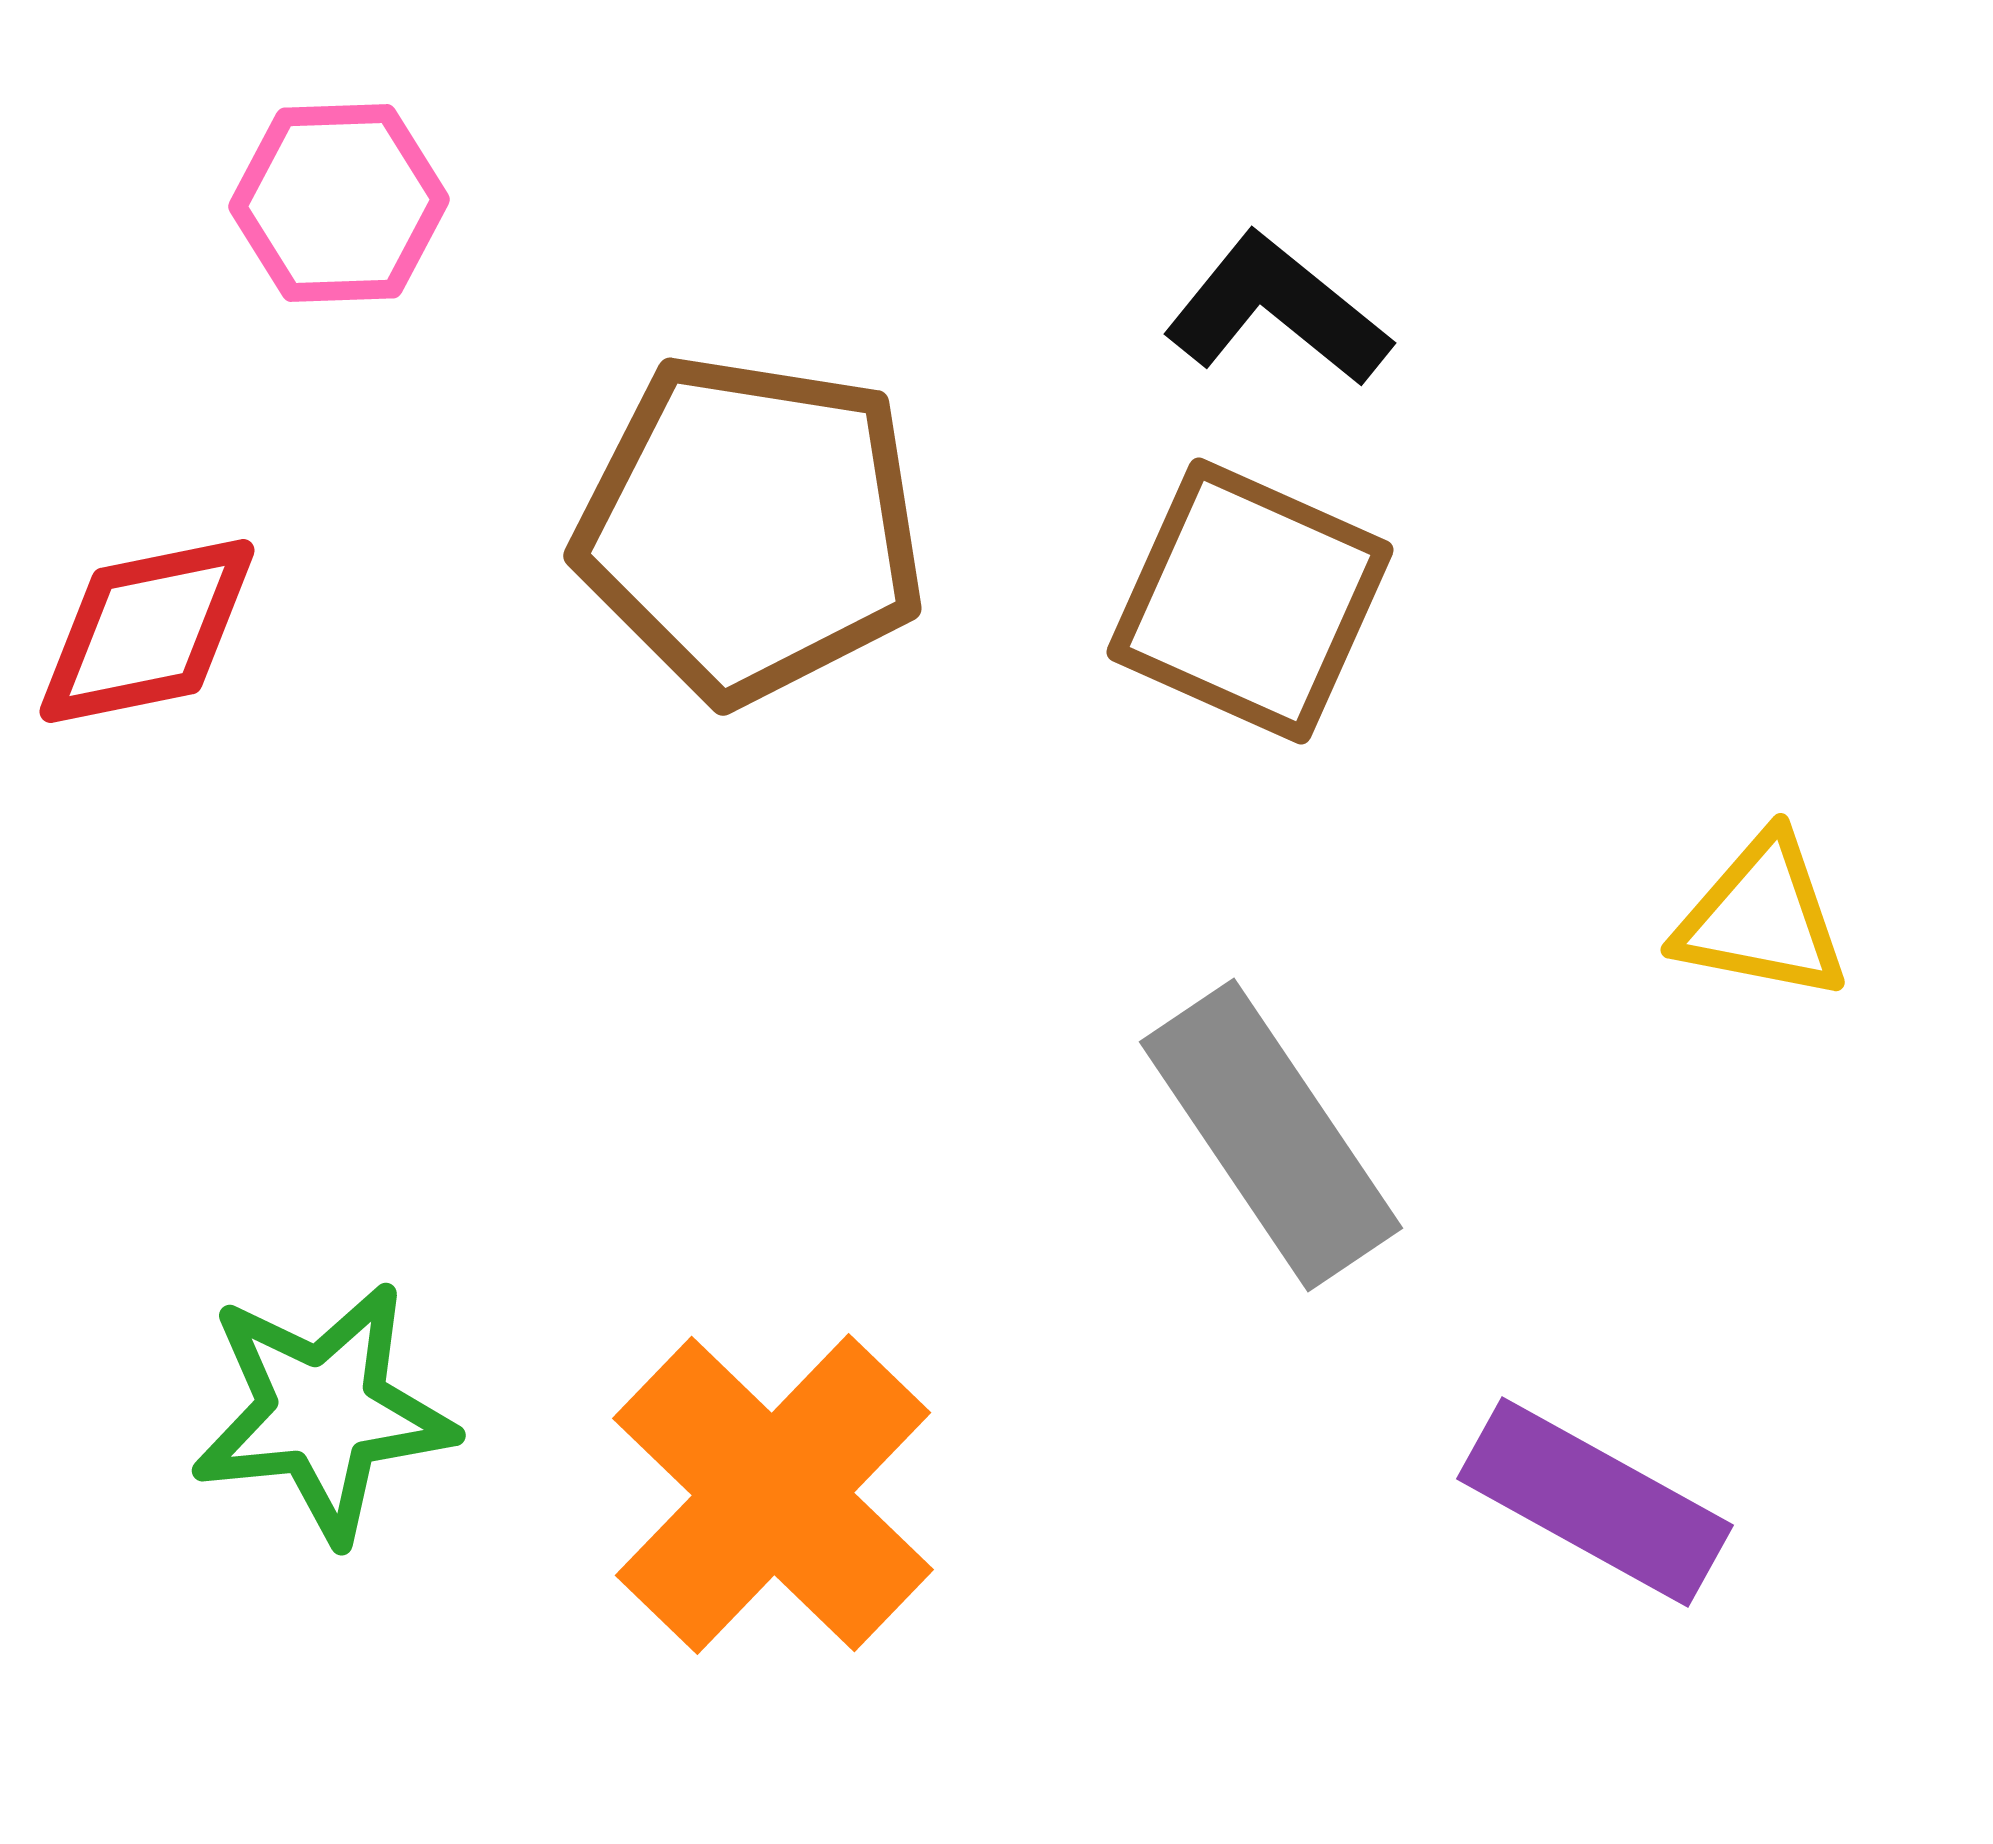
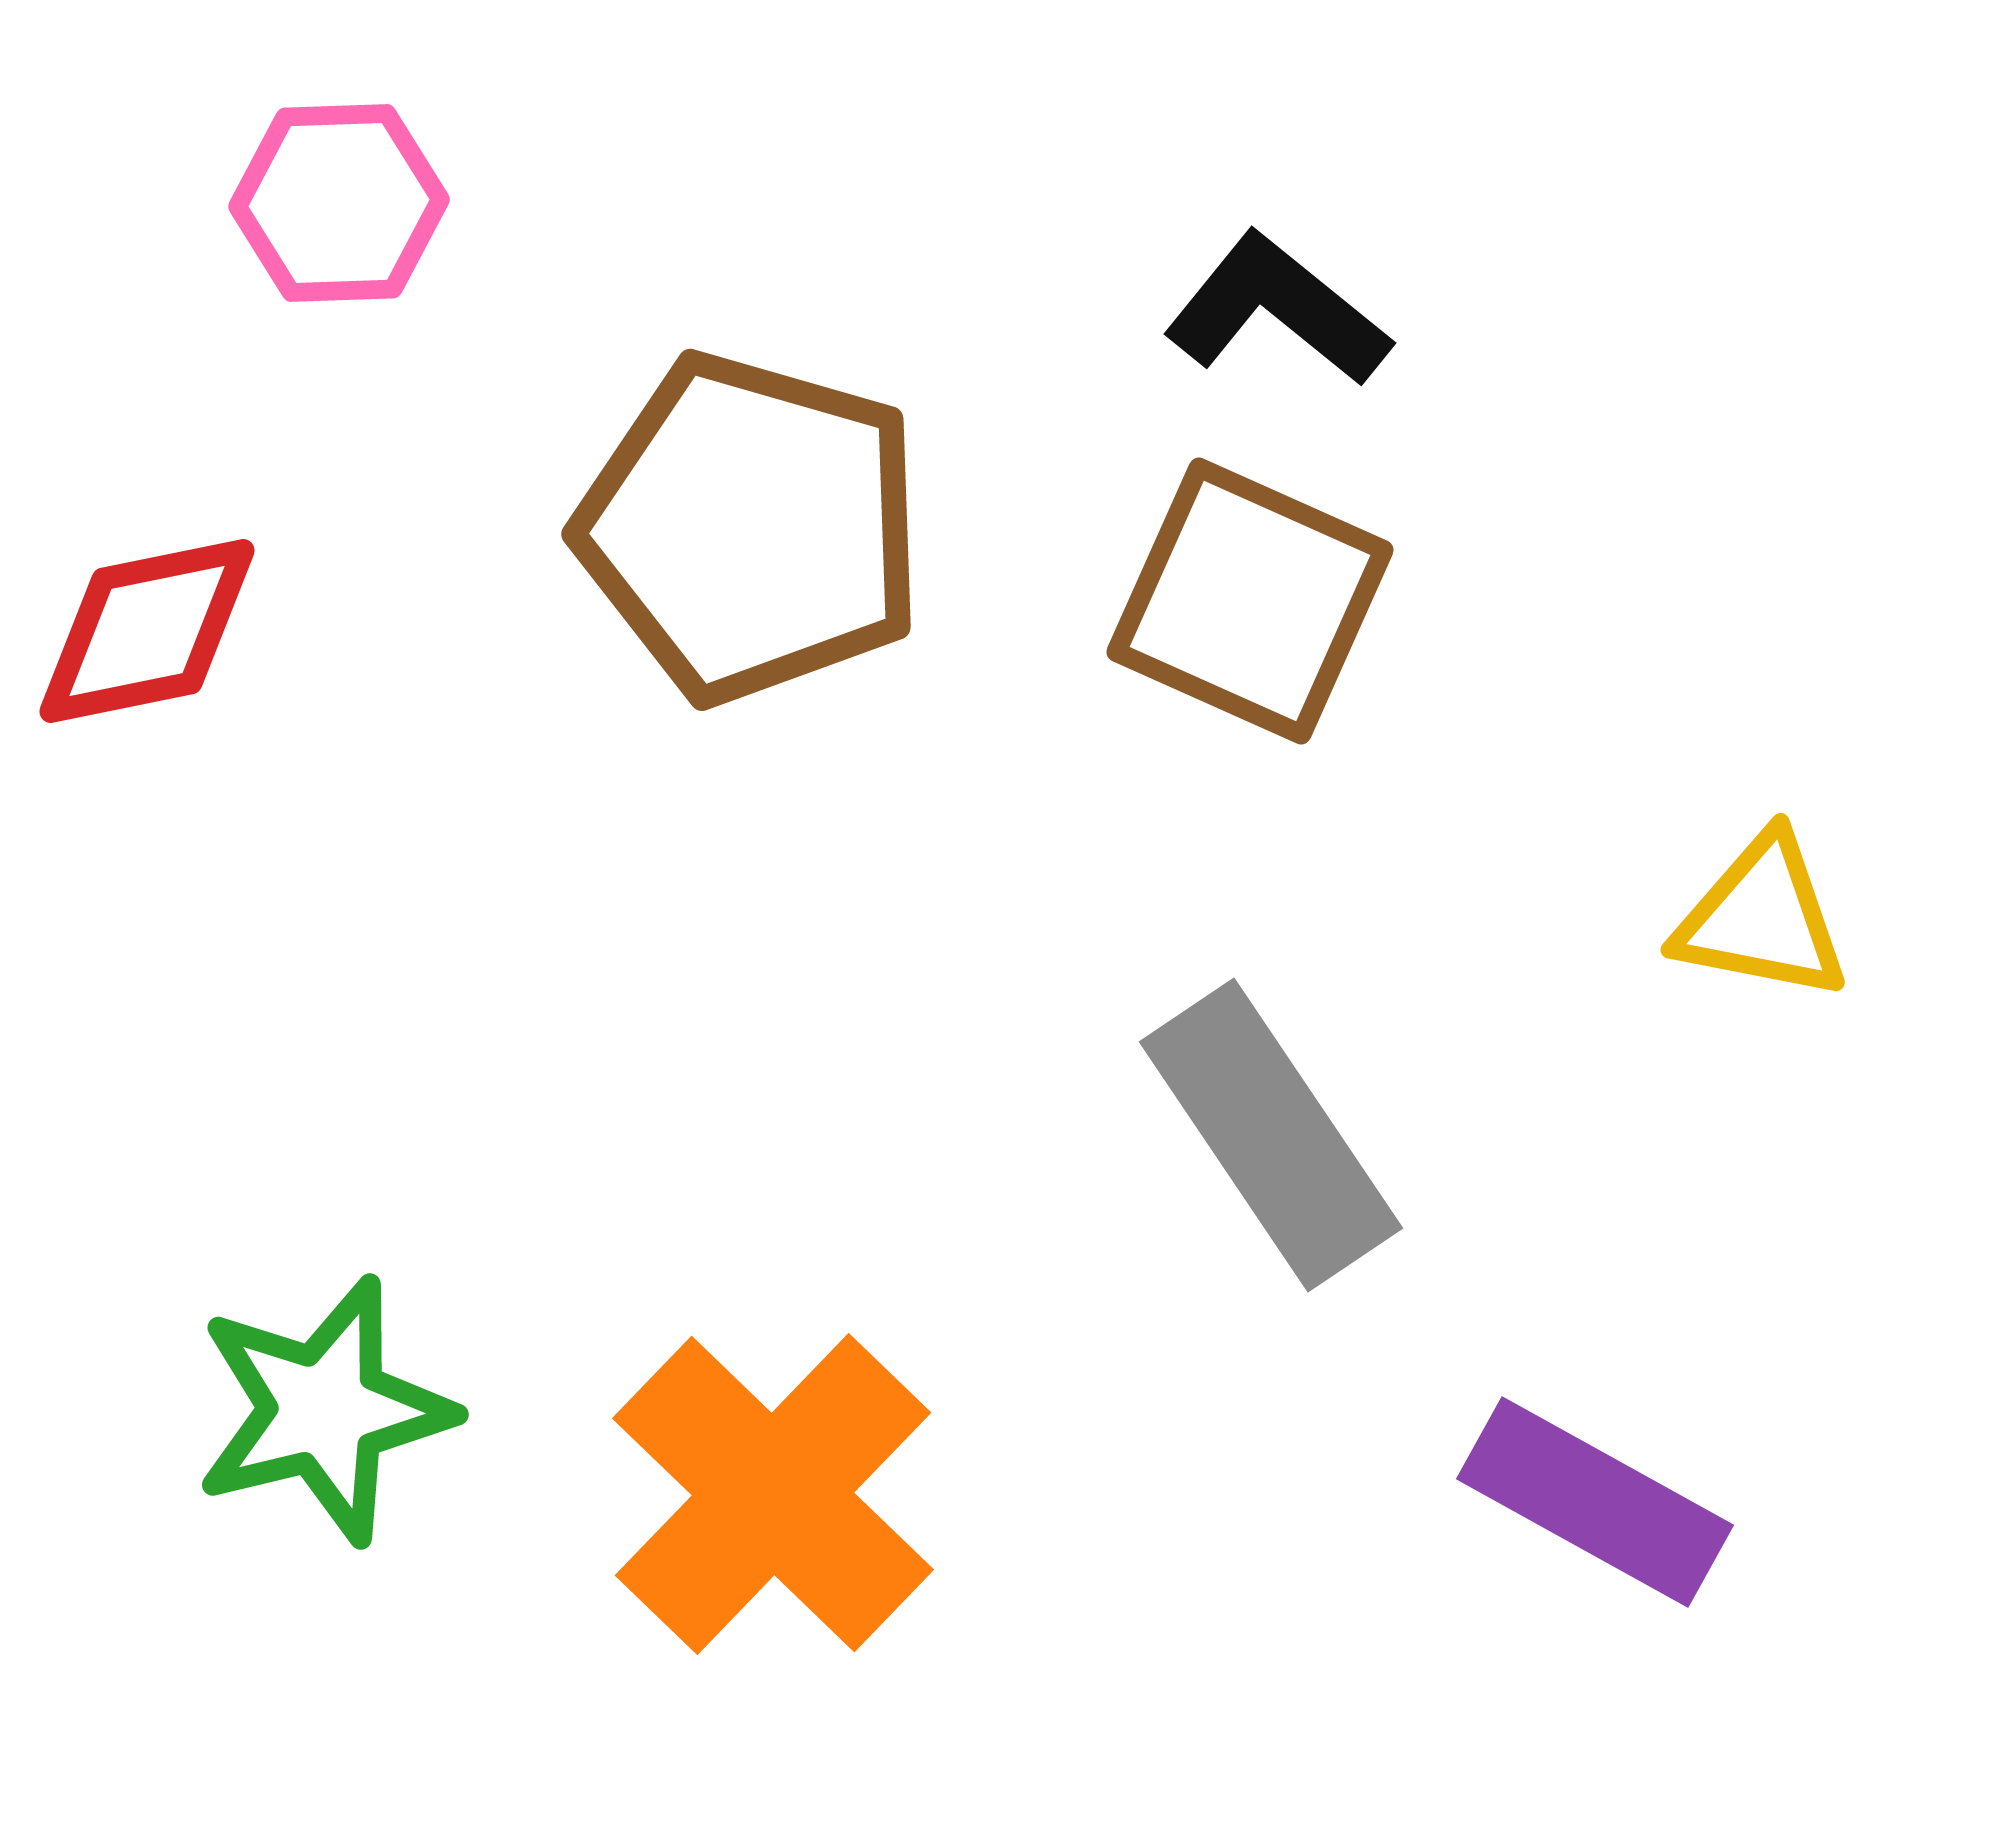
brown pentagon: rotated 7 degrees clockwise
green star: moved 1 px right, 2 px up; rotated 8 degrees counterclockwise
